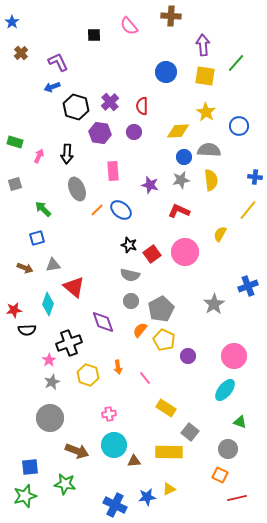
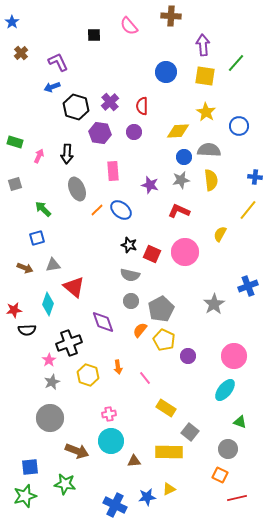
red square at (152, 254): rotated 30 degrees counterclockwise
cyan circle at (114, 445): moved 3 px left, 4 px up
